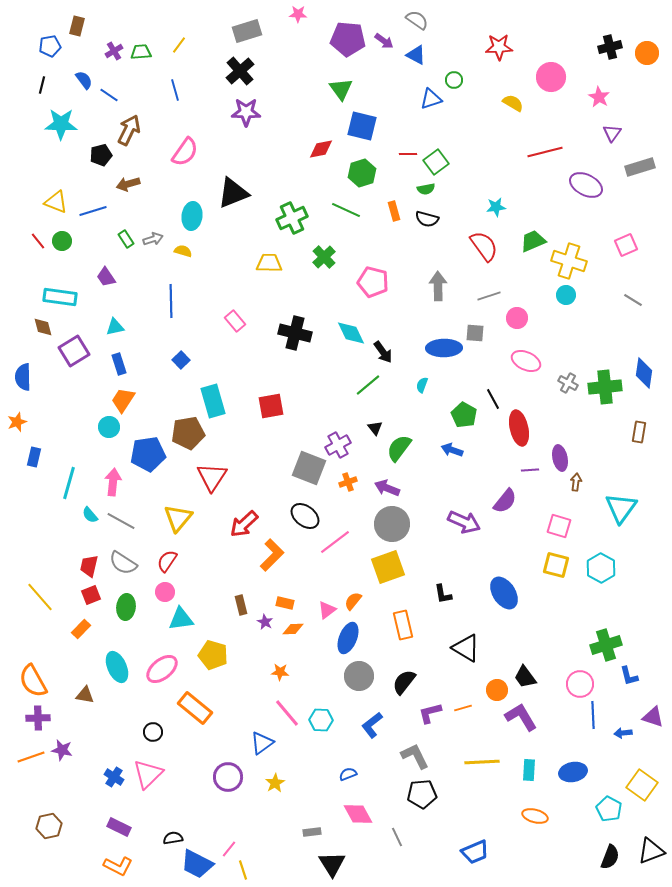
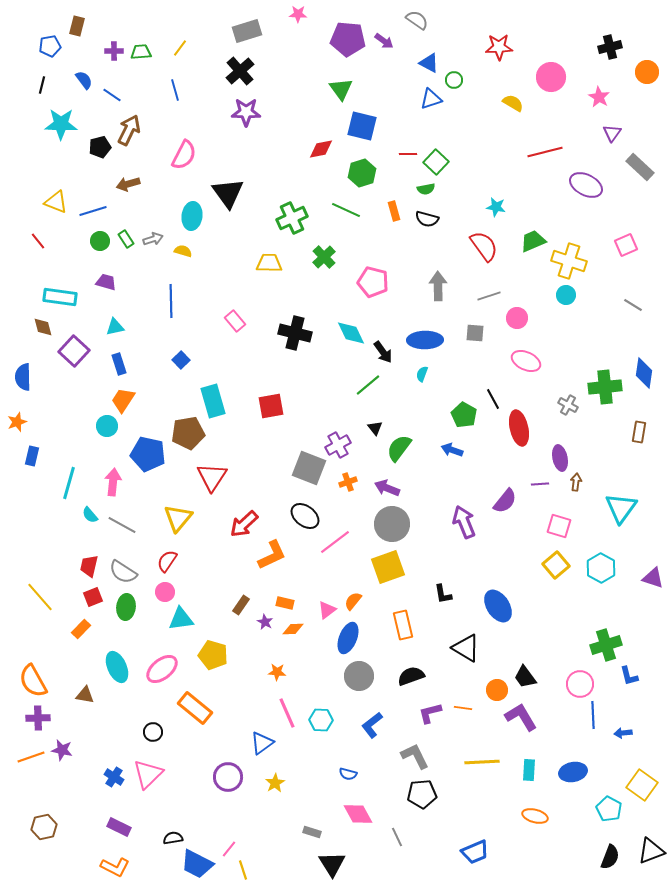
yellow line at (179, 45): moved 1 px right, 3 px down
purple cross at (114, 51): rotated 30 degrees clockwise
orange circle at (647, 53): moved 19 px down
blue triangle at (416, 55): moved 13 px right, 8 px down
blue line at (109, 95): moved 3 px right
pink semicircle at (185, 152): moved 1 px left, 3 px down; rotated 8 degrees counterclockwise
black pentagon at (101, 155): moved 1 px left, 8 px up
green square at (436, 162): rotated 10 degrees counterclockwise
gray rectangle at (640, 167): rotated 60 degrees clockwise
black triangle at (233, 193): moved 5 px left; rotated 44 degrees counterclockwise
cyan star at (496, 207): rotated 18 degrees clockwise
green circle at (62, 241): moved 38 px right
purple trapezoid at (106, 277): moved 5 px down; rotated 140 degrees clockwise
gray line at (633, 300): moved 5 px down
blue ellipse at (444, 348): moved 19 px left, 8 px up
purple square at (74, 351): rotated 16 degrees counterclockwise
gray cross at (568, 383): moved 22 px down
cyan semicircle at (422, 385): moved 11 px up
cyan circle at (109, 427): moved 2 px left, 1 px up
blue pentagon at (148, 454): rotated 20 degrees clockwise
blue rectangle at (34, 457): moved 2 px left, 1 px up
purple line at (530, 470): moved 10 px right, 14 px down
gray line at (121, 521): moved 1 px right, 4 px down
purple arrow at (464, 522): rotated 136 degrees counterclockwise
orange L-shape at (272, 555): rotated 20 degrees clockwise
gray semicircle at (123, 563): moved 9 px down
yellow square at (556, 565): rotated 36 degrees clockwise
blue ellipse at (504, 593): moved 6 px left, 13 px down
red square at (91, 595): moved 2 px right, 2 px down
brown rectangle at (241, 605): rotated 48 degrees clockwise
orange star at (280, 672): moved 3 px left
black semicircle at (404, 682): moved 7 px right, 6 px up; rotated 32 degrees clockwise
orange line at (463, 708): rotated 24 degrees clockwise
pink line at (287, 713): rotated 16 degrees clockwise
purple triangle at (653, 717): moved 139 px up
blue semicircle at (348, 774): rotated 144 degrees counterclockwise
brown hexagon at (49, 826): moved 5 px left, 1 px down
gray rectangle at (312, 832): rotated 24 degrees clockwise
orange L-shape at (118, 866): moved 3 px left, 1 px down
